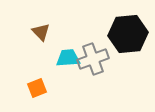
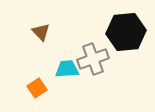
black hexagon: moved 2 px left, 2 px up
cyan trapezoid: moved 1 px left, 11 px down
orange square: rotated 12 degrees counterclockwise
